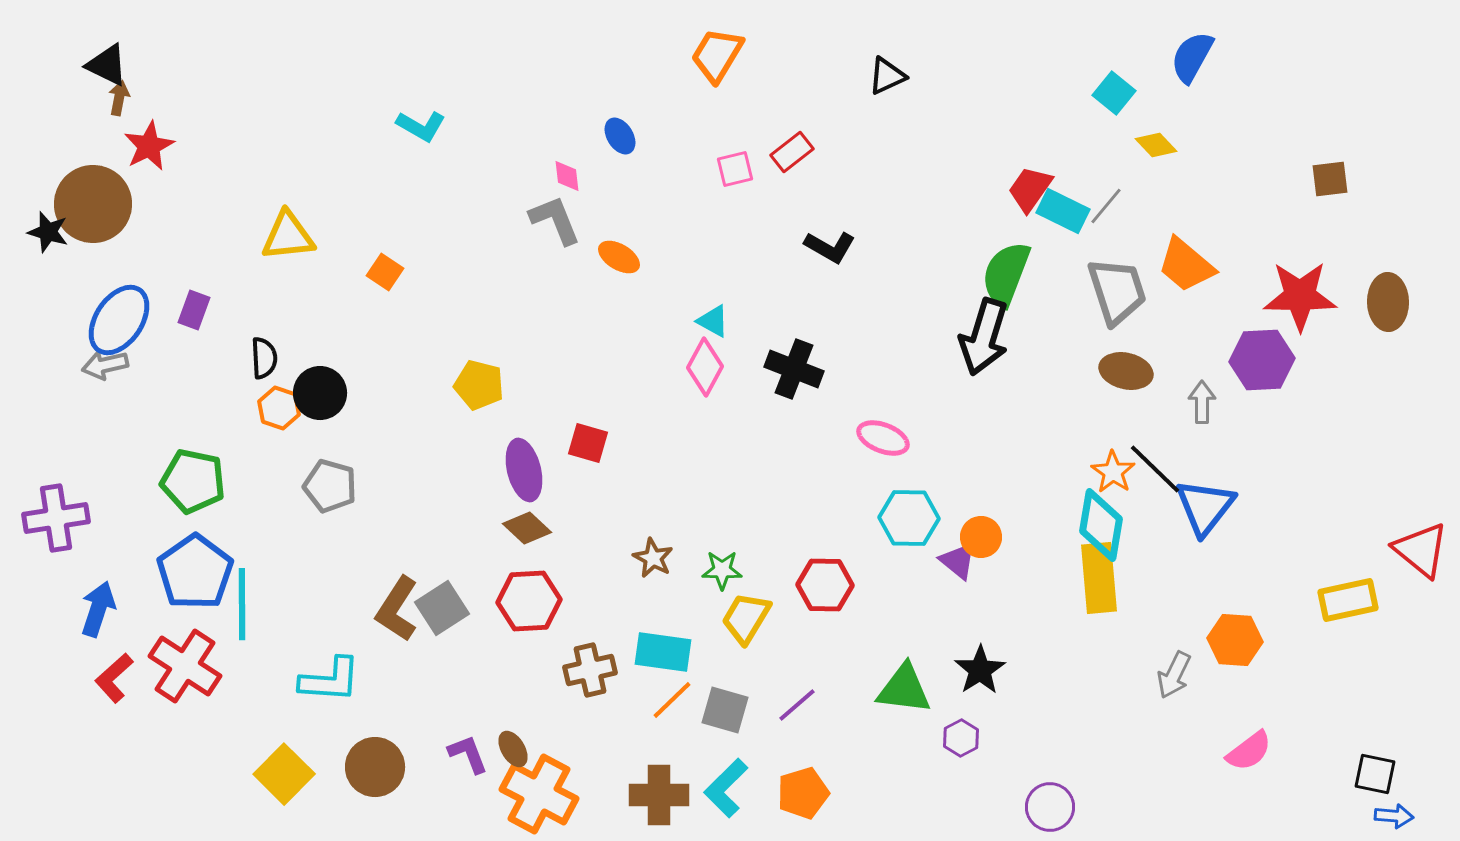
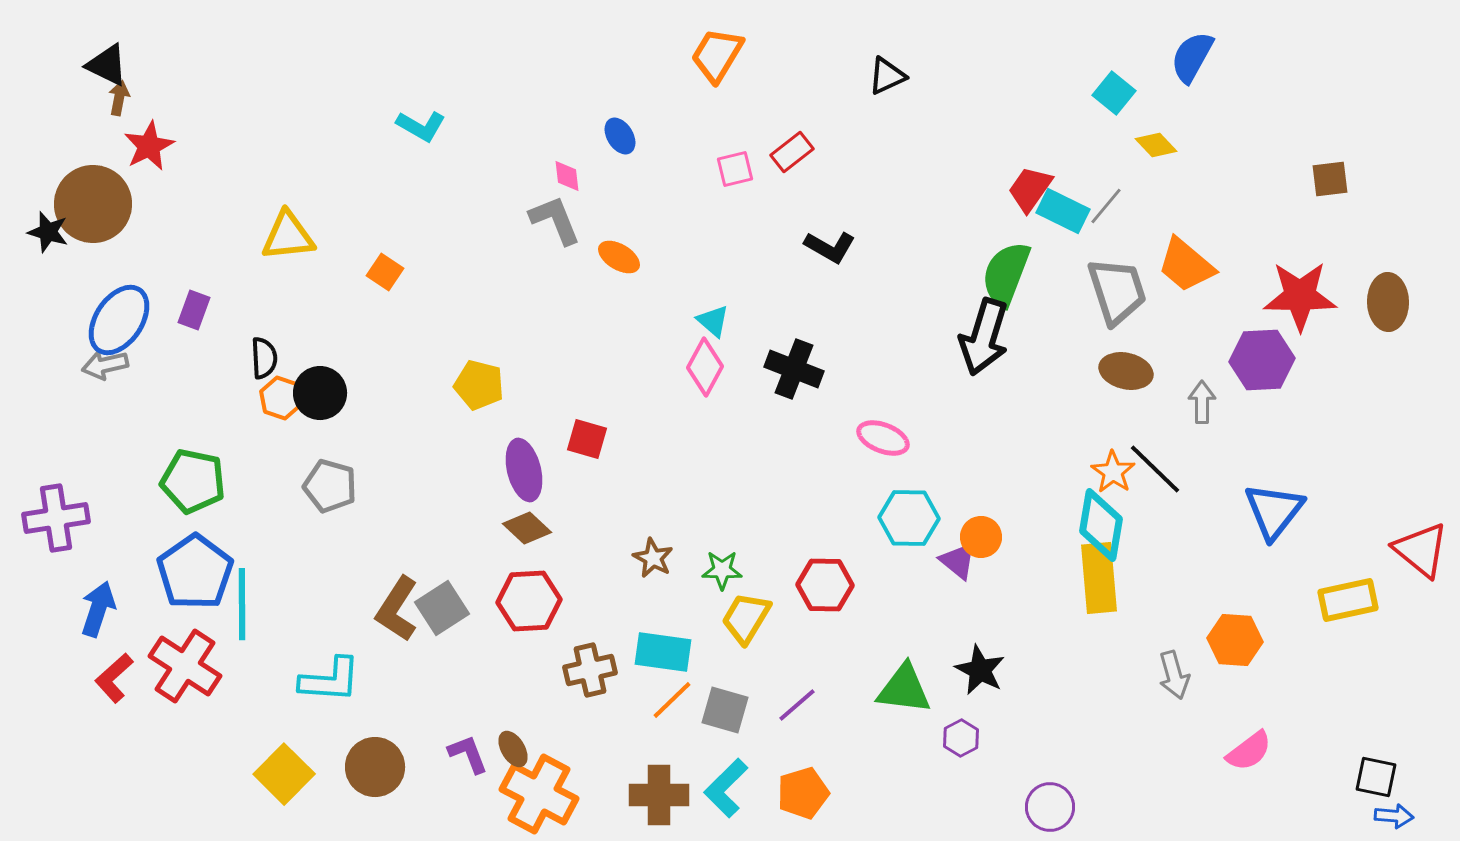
cyan triangle at (713, 321): rotated 12 degrees clockwise
orange hexagon at (279, 408): moved 2 px right, 10 px up
red square at (588, 443): moved 1 px left, 4 px up
blue triangle at (1205, 507): moved 69 px right, 4 px down
black star at (980, 670): rotated 12 degrees counterclockwise
gray arrow at (1174, 675): rotated 42 degrees counterclockwise
black square at (1375, 774): moved 1 px right, 3 px down
